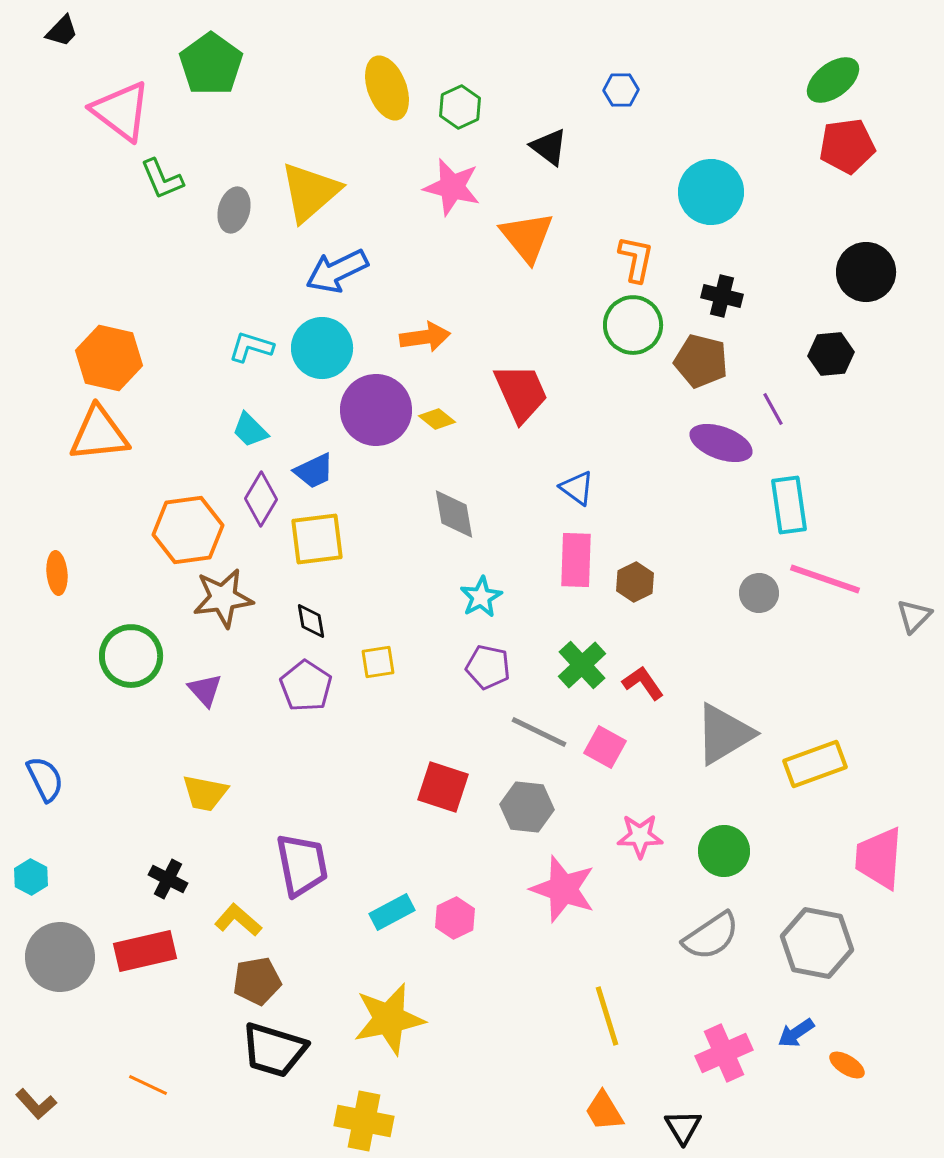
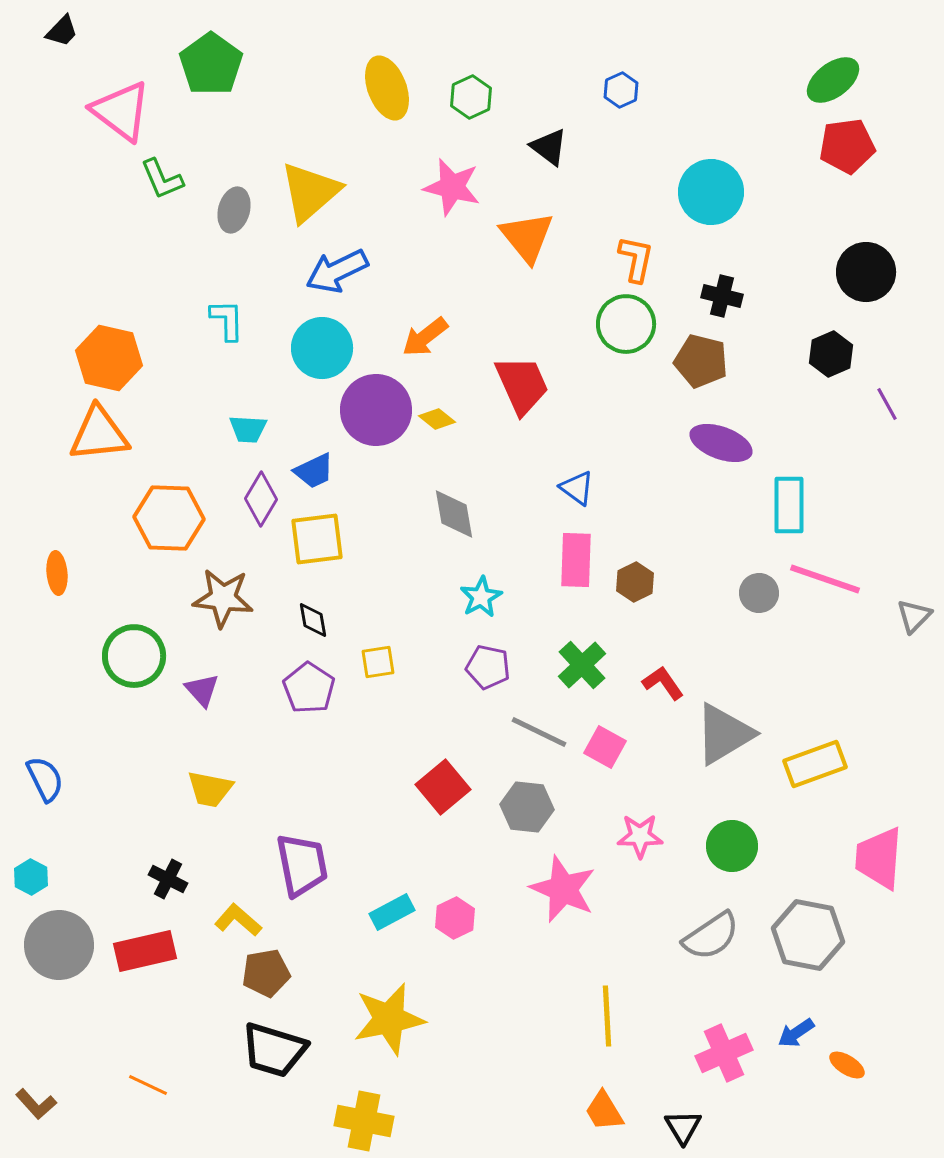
blue hexagon at (621, 90): rotated 24 degrees counterclockwise
green hexagon at (460, 107): moved 11 px right, 10 px up
green circle at (633, 325): moved 7 px left, 1 px up
orange arrow at (425, 337): rotated 150 degrees clockwise
cyan L-shape at (251, 347): moved 24 px left, 27 px up; rotated 72 degrees clockwise
black hexagon at (831, 354): rotated 18 degrees counterclockwise
red trapezoid at (521, 393): moved 1 px right, 8 px up
purple line at (773, 409): moved 114 px right, 5 px up
cyan trapezoid at (250, 430): moved 2 px left, 1 px up; rotated 42 degrees counterclockwise
cyan rectangle at (789, 505): rotated 8 degrees clockwise
orange hexagon at (188, 530): moved 19 px left, 12 px up; rotated 10 degrees clockwise
brown star at (223, 598): rotated 14 degrees clockwise
black diamond at (311, 621): moved 2 px right, 1 px up
green circle at (131, 656): moved 3 px right
red L-shape at (643, 683): moved 20 px right
purple pentagon at (306, 686): moved 3 px right, 2 px down
purple triangle at (205, 690): moved 3 px left
red square at (443, 787): rotated 32 degrees clockwise
yellow trapezoid at (205, 793): moved 5 px right, 4 px up
green circle at (724, 851): moved 8 px right, 5 px up
pink star at (563, 889): rotated 4 degrees clockwise
gray hexagon at (817, 943): moved 9 px left, 8 px up
gray circle at (60, 957): moved 1 px left, 12 px up
brown pentagon at (257, 981): moved 9 px right, 8 px up
yellow line at (607, 1016): rotated 14 degrees clockwise
